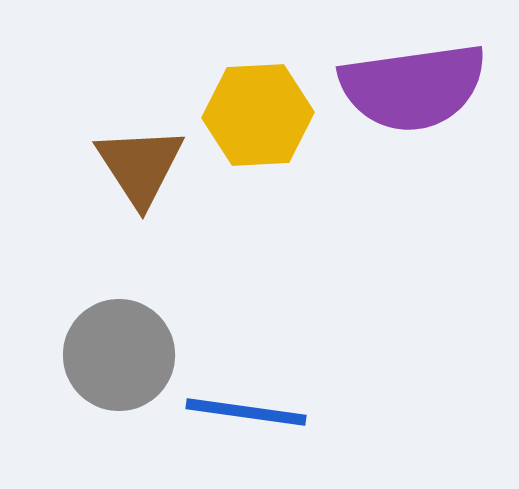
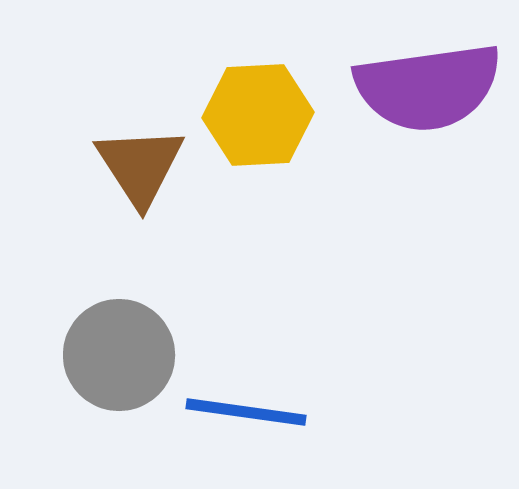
purple semicircle: moved 15 px right
